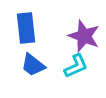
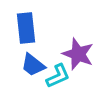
purple star: moved 6 px left, 18 px down
cyan L-shape: moved 18 px left, 10 px down
